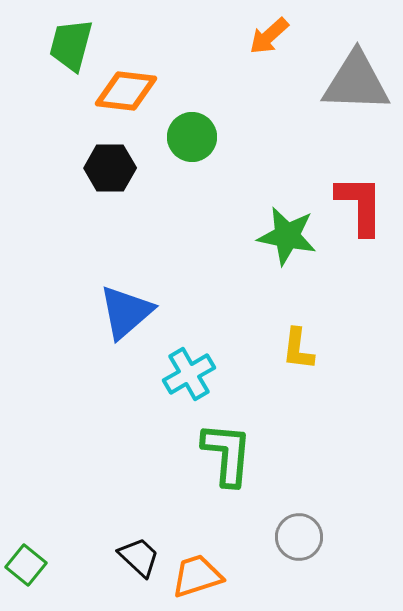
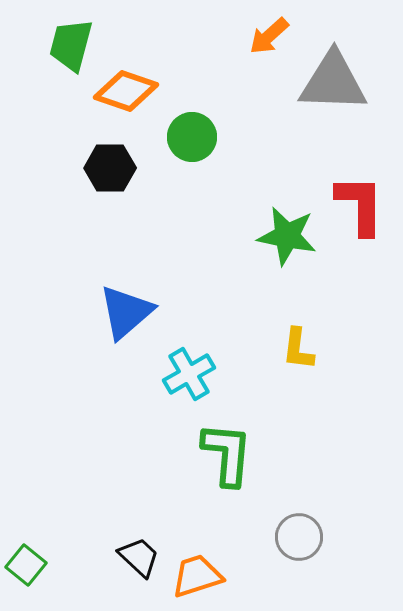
gray triangle: moved 23 px left
orange diamond: rotated 12 degrees clockwise
